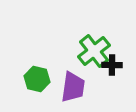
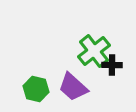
green hexagon: moved 1 px left, 10 px down
purple trapezoid: rotated 124 degrees clockwise
